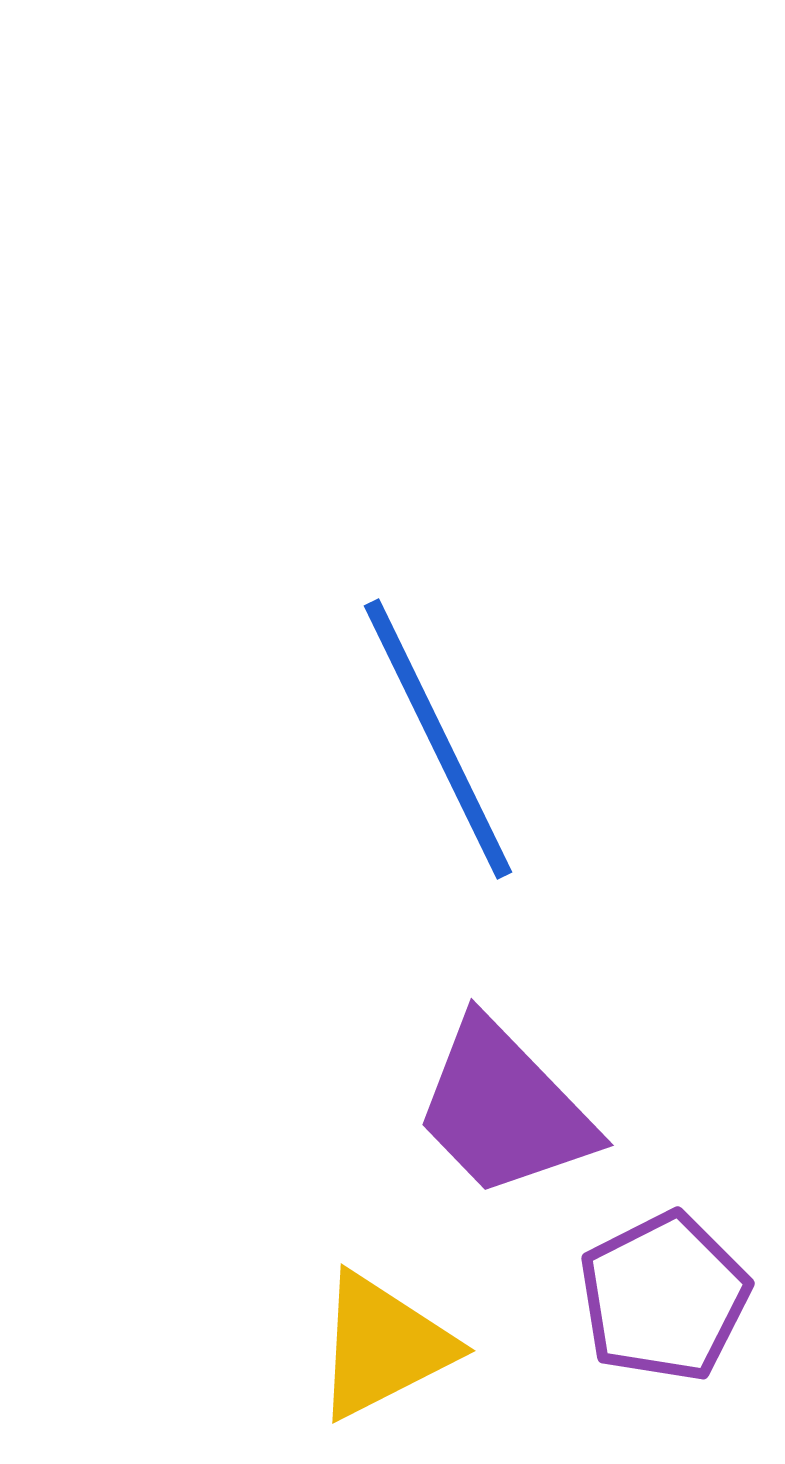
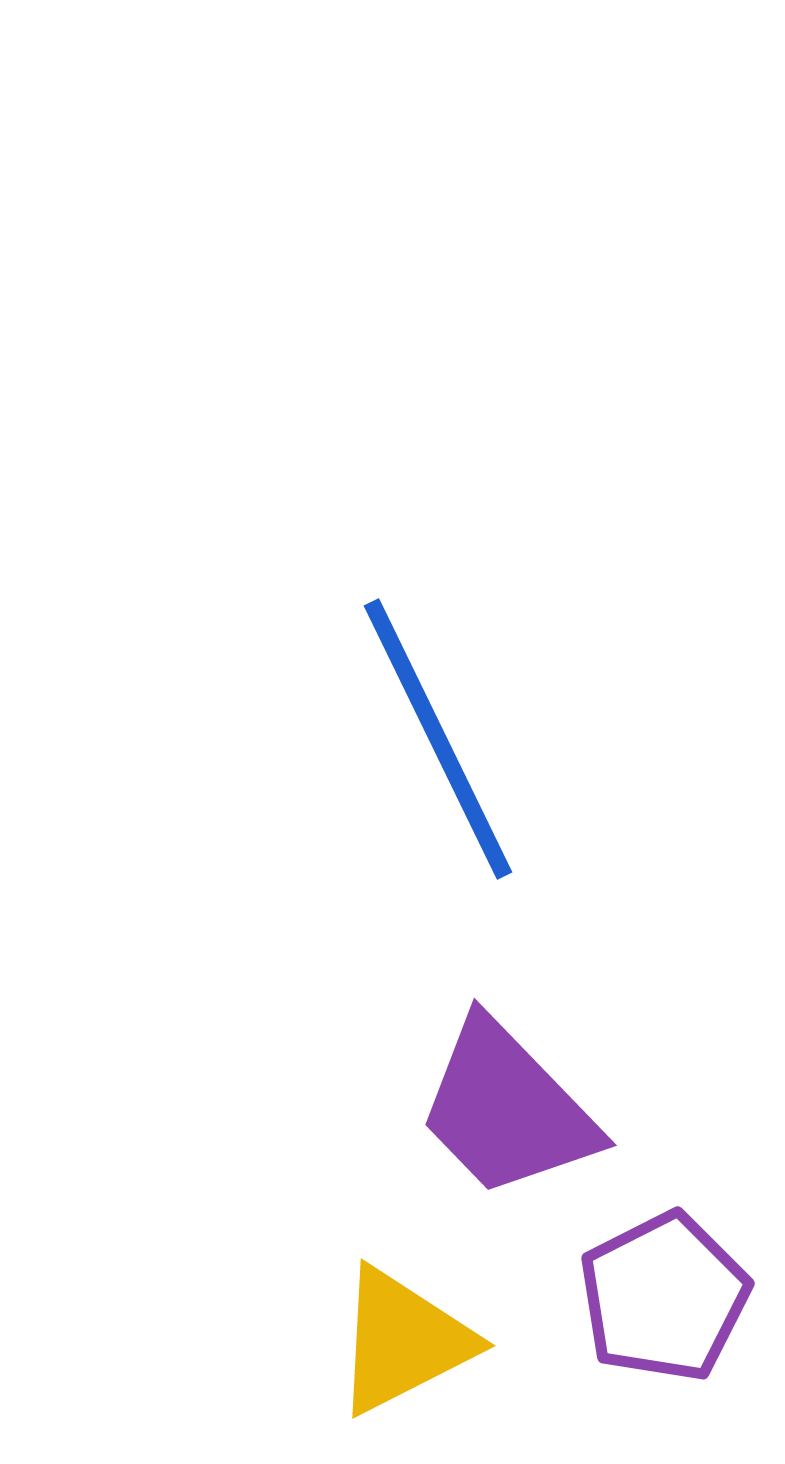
purple trapezoid: moved 3 px right
yellow triangle: moved 20 px right, 5 px up
